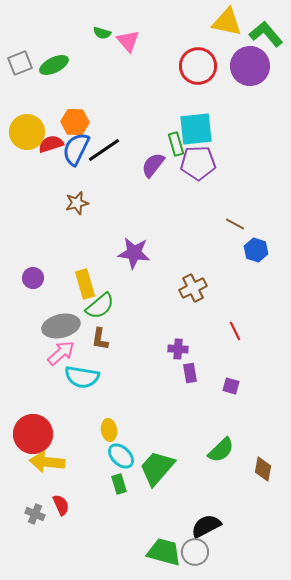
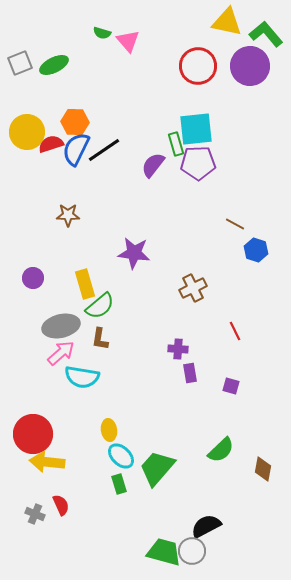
brown star at (77, 203): moved 9 px left, 12 px down; rotated 15 degrees clockwise
gray circle at (195, 552): moved 3 px left, 1 px up
